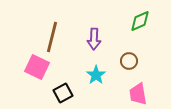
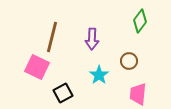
green diamond: rotated 30 degrees counterclockwise
purple arrow: moved 2 px left
cyan star: moved 3 px right
pink trapezoid: rotated 15 degrees clockwise
